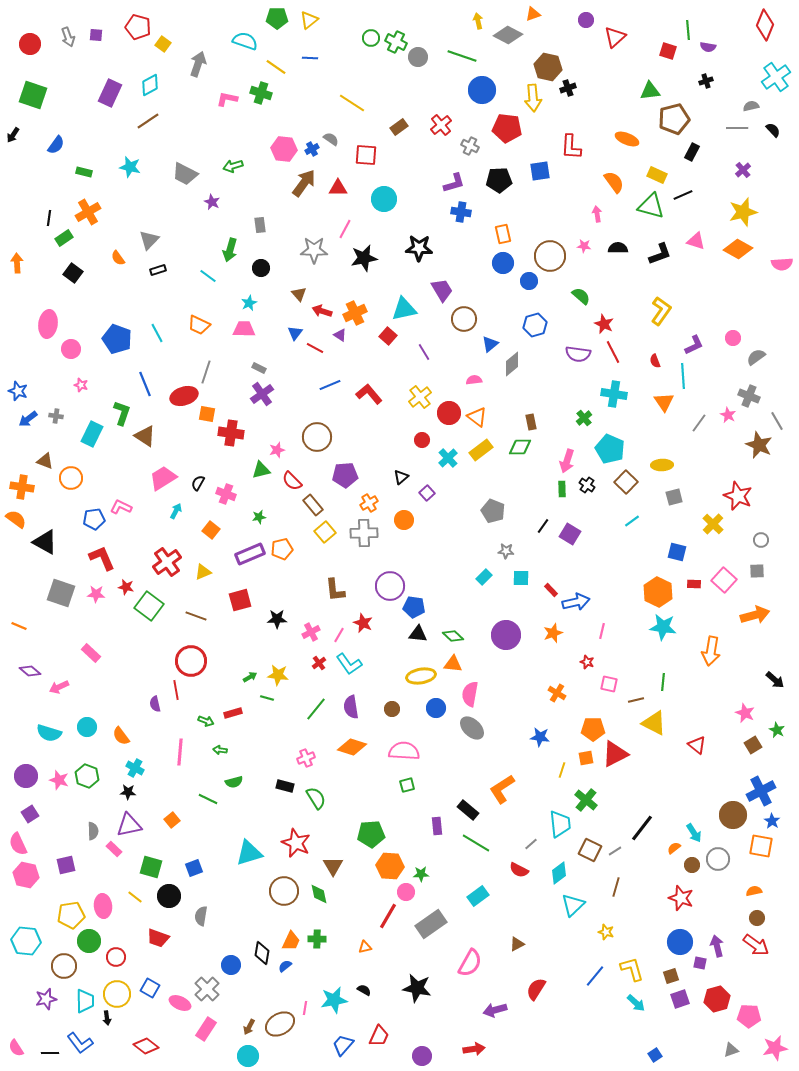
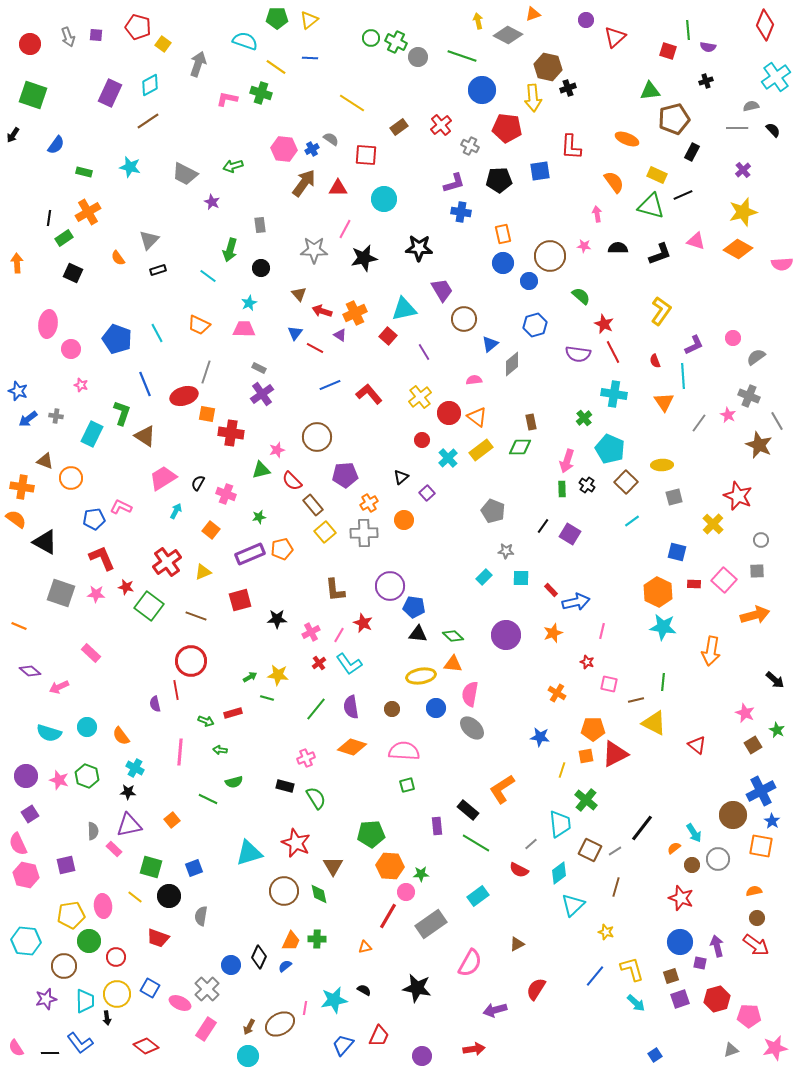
black square at (73, 273): rotated 12 degrees counterclockwise
orange square at (586, 758): moved 2 px up
black diamond at (262, 953): moved 3 px left, 4 px down; rotated 15 degrees clockwise
